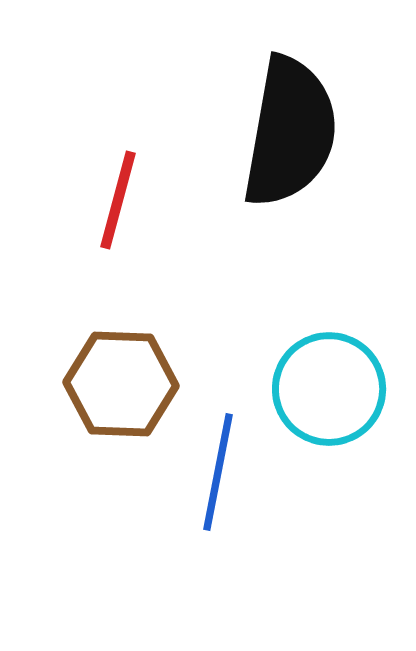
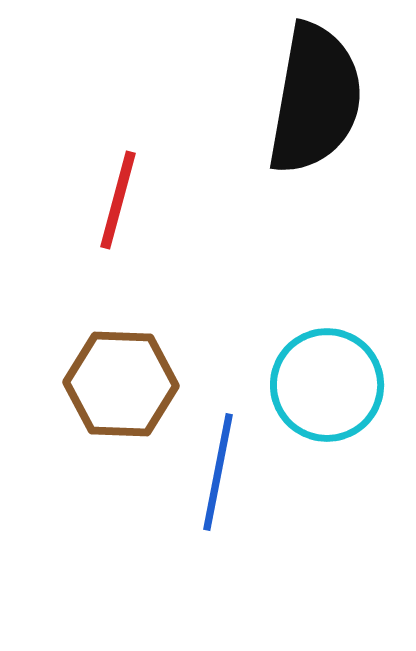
black semicircle: moved 25 px right, 33 px up
cyan circle: moved 2 px left, 4 px up
